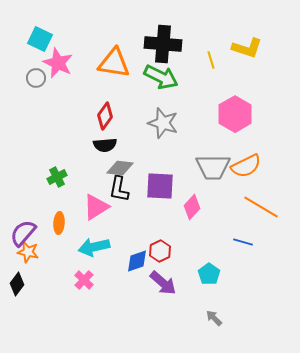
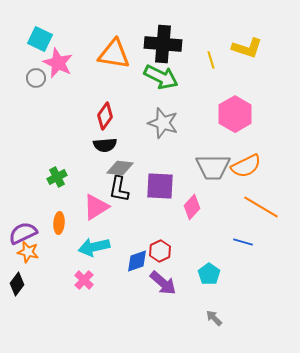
orange triangle: moved 9 px up
purple semicircle: rotated 24 degrees clockwise
